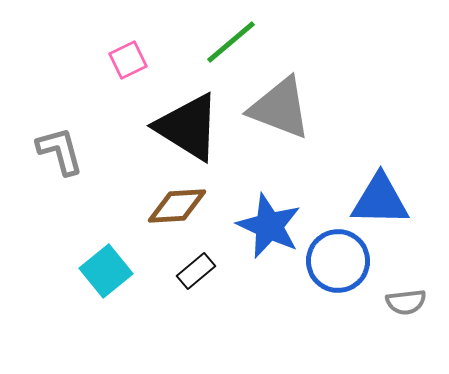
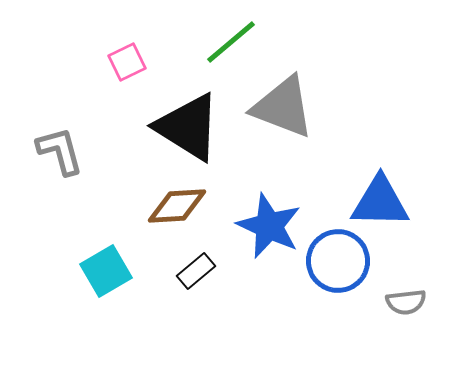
pink square: moved 1 px left, 2 px down
gray triangle: moved 3 px right, 1 px up
blue triangle: moved 2 px down
cyan square: rotated 9 degrees clockwise
